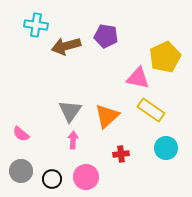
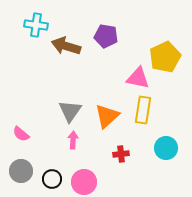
brown arrow: rotated 32 degrees clockwise
yellow rectangle: moved 8 px left; rotated 64 degrees clockwise
pink circle: moved 2 px left, 5 px down
